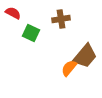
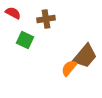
brown cross: moved 15 px left
green square: moved 6 px left, 7 px down
